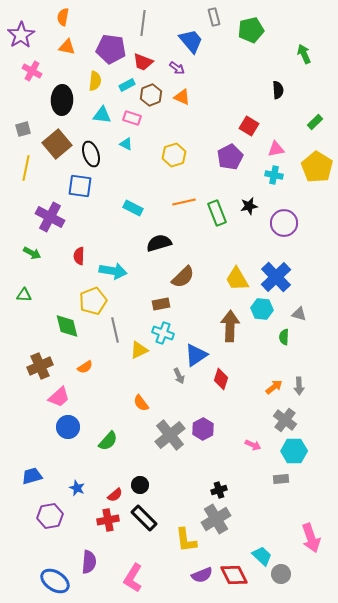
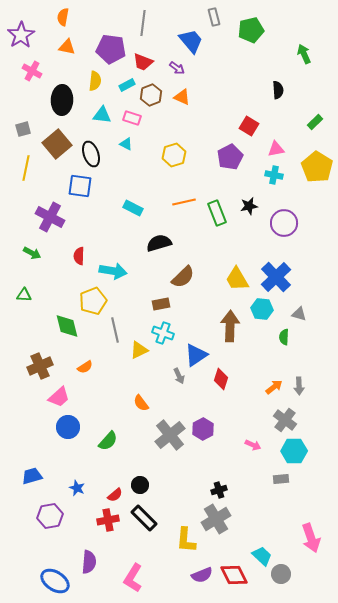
yellow L-shape at (186, 540): rotated 12 degrees clockwise
